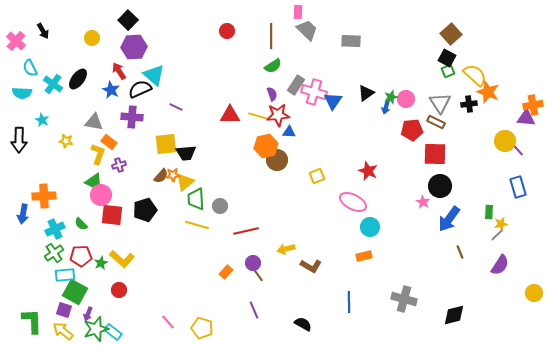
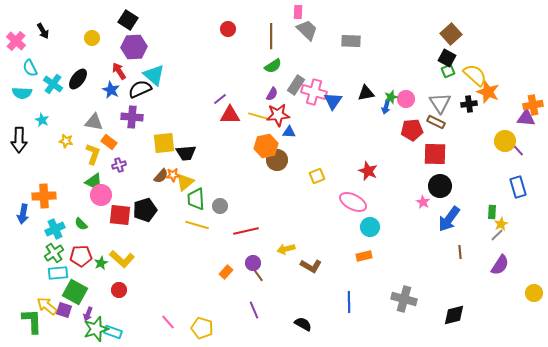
black square at (128, 20): rotated 12 degrees counterclockwise
red circle at (227, 31): moved 1 px right, 2 px up
black triangle at (366, 93): rotated 24 degrees clockwise
purple semicircle at (272, 94): rotated 48 degrees clockwise
purple line at (176, 107): moved 44 px right, 8 px up; rotated 64 degrees counterclockwise
yellow square at (166, 144): moved 2 px left, 1 px up
yellow L-shape at (98, 154): moved 5 px left
green rectangle at (489, 212): moved 3 px right
red square at (112, 215): moved 8 px right
yellow star at (501, 224): rotated 16 degrees counterclockwise
brown line at (460, 252): rotated 16 degrees clockwise
cyan rectangle at (65, 275): moved 7 px left, 2 px up
yellow arrow at (63, 331): moved 16 px left, 25 px up
cyan rectangle at (113, 332): rotated 18 degrees counterclockwise
